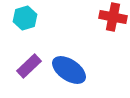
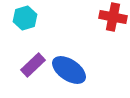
purple rectangle: moved 4 px right, 1 px up
